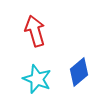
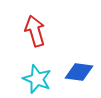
blue diamond: rotated 48 degrees clockwise
